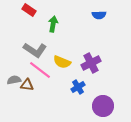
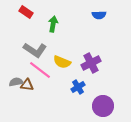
red rectangle: moved 3 px left, 2 px down
gray semicircle: moved 2 px right, 2 px down
